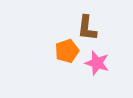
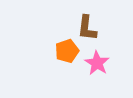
pink star: rotated 15 degrees clockwise
